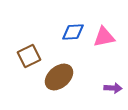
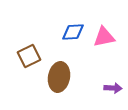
brown ellipse: rotated 40 degrees counterclockwise
